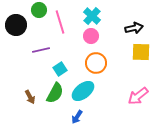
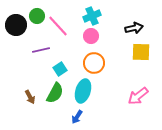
green circle: moved 2 px left, 6 px down
cyan cross: rotated 24 degrees clockwise
pink line: moved 2 px left, 4 px down; rotated 25 degrees counterclockwise
orange circle: moved 2 px left
cyan ellipse: rotated 35 degrees counterclockwise
